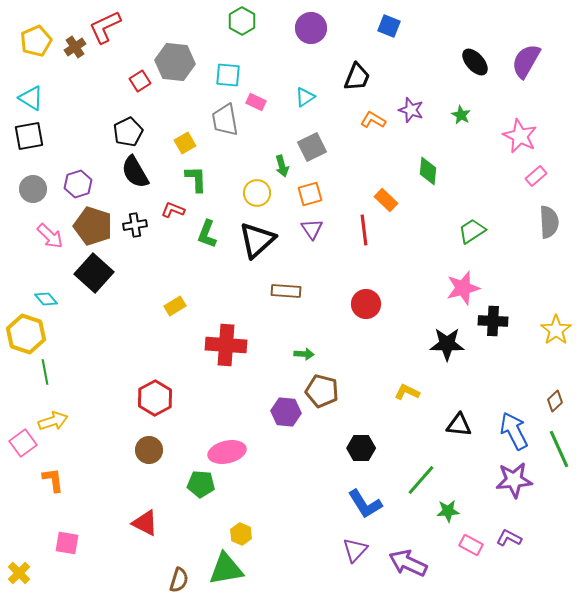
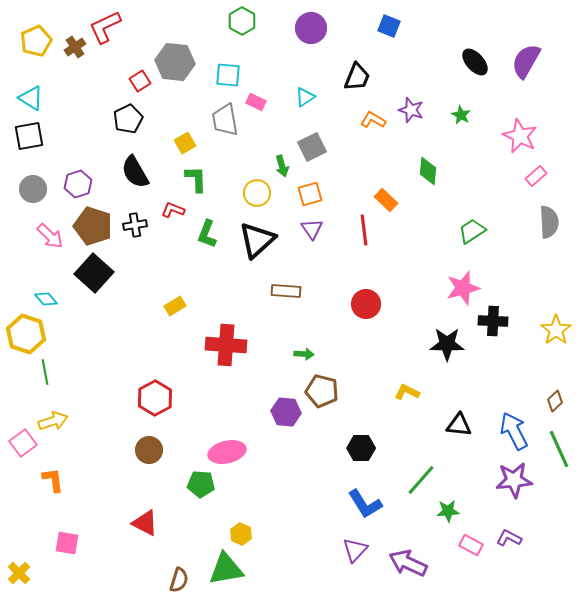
black pentagon at (128, 132): moved 13 px up
